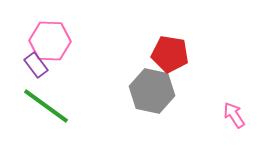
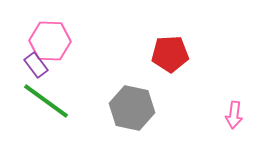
red pentagon: rotated 12 degrees counterclockwise
gray hexagon: moved 20 px left, 17 px down
green line: moved 5 px up
pink arrow: rotated 140 degrees counterclockwise
